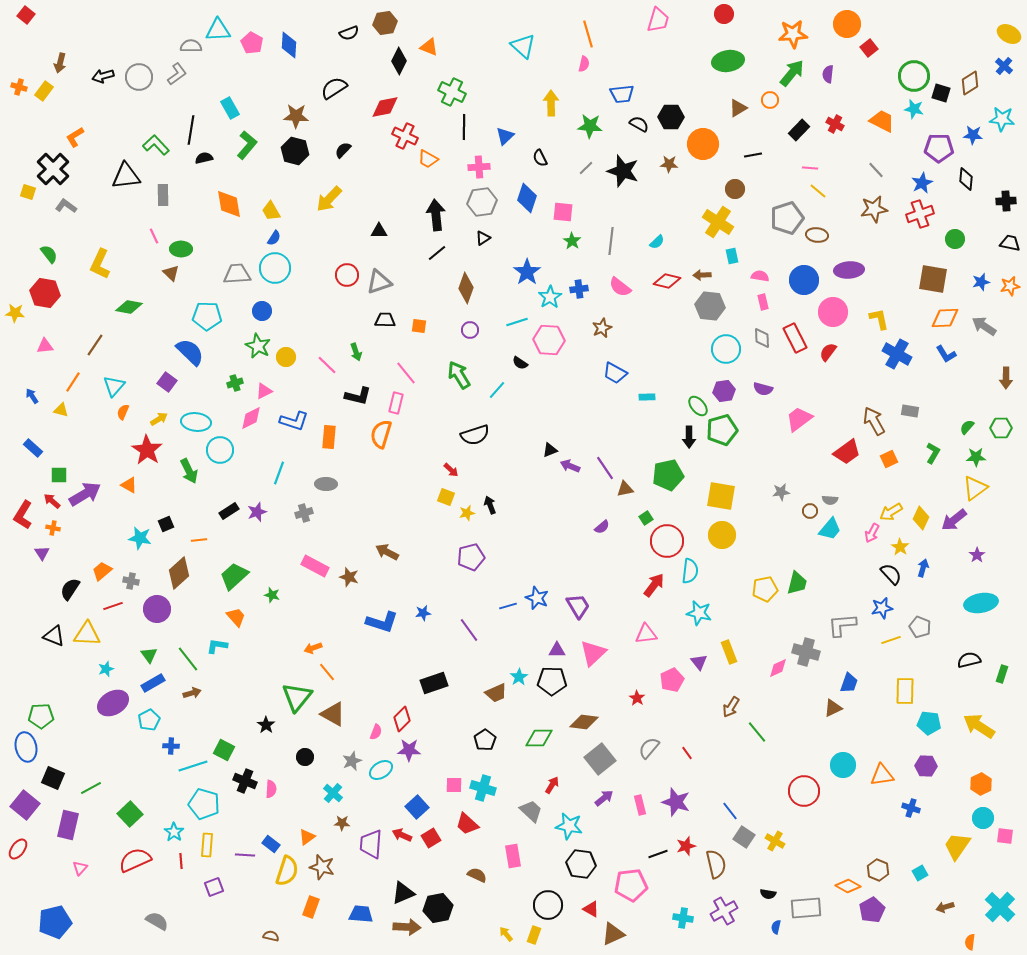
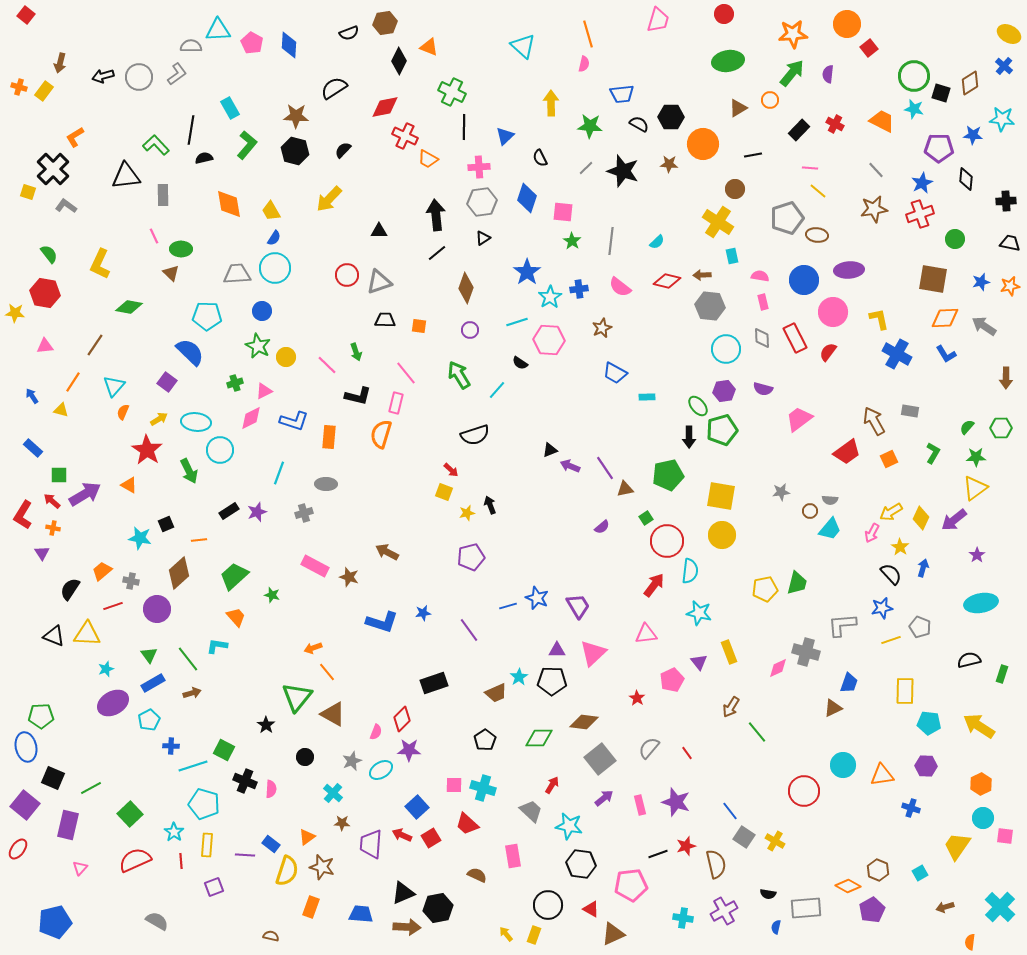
yellow square at (446, 497): moved 2 px left, 5 px up
